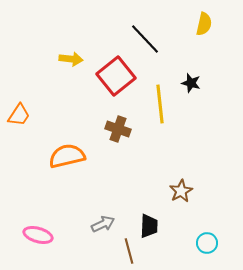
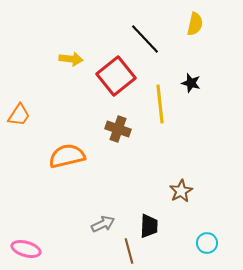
yellow semicircle: moved 9 px left
pink ellipse: moved 12 px left, 14 px down
